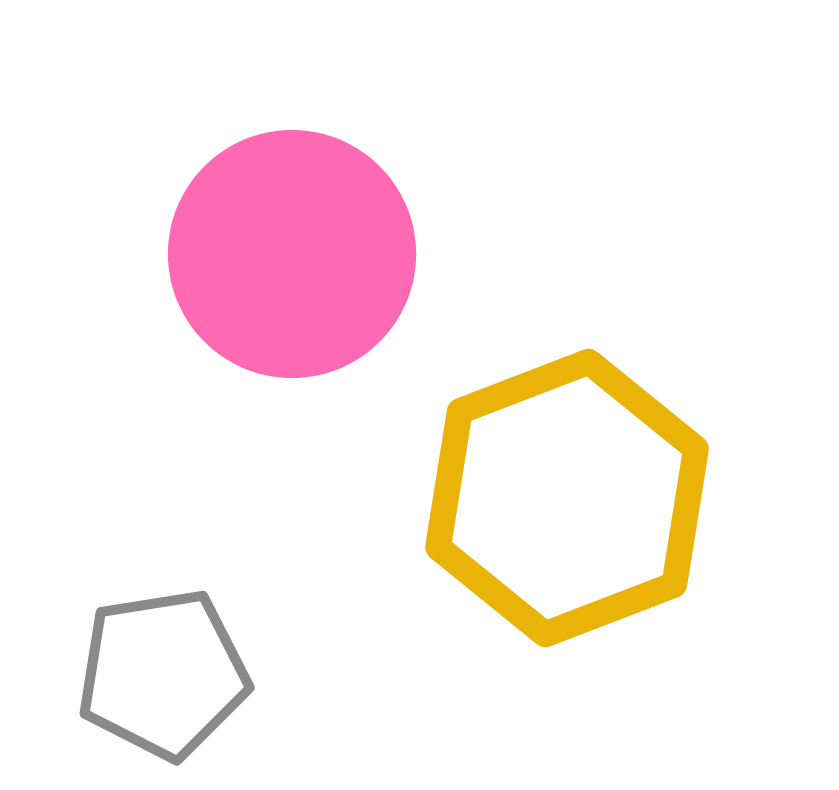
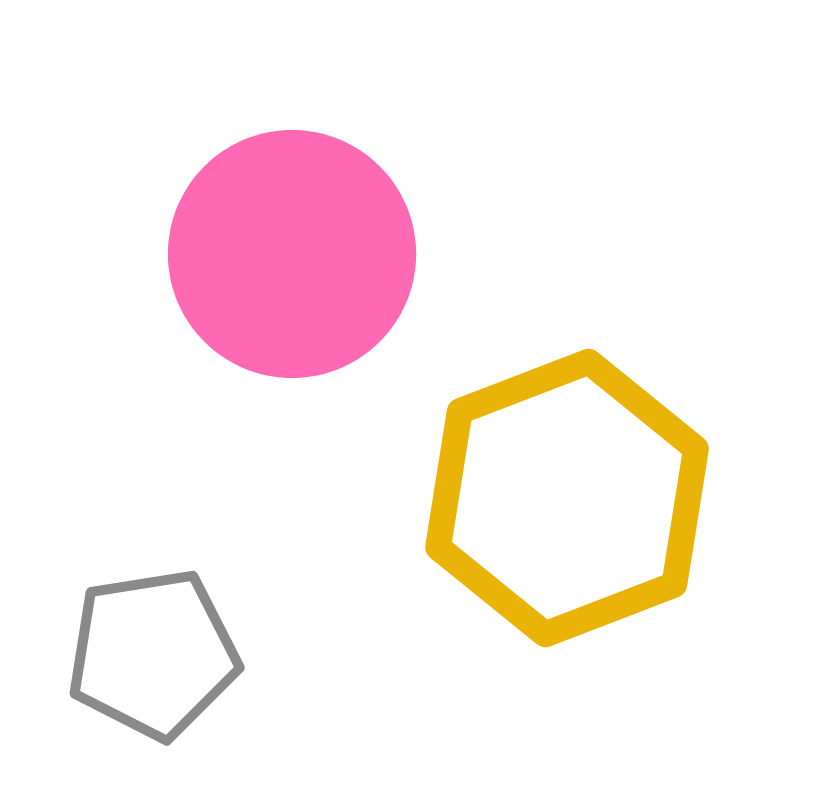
gray pentagon: moved 10 px left, 20 px up
